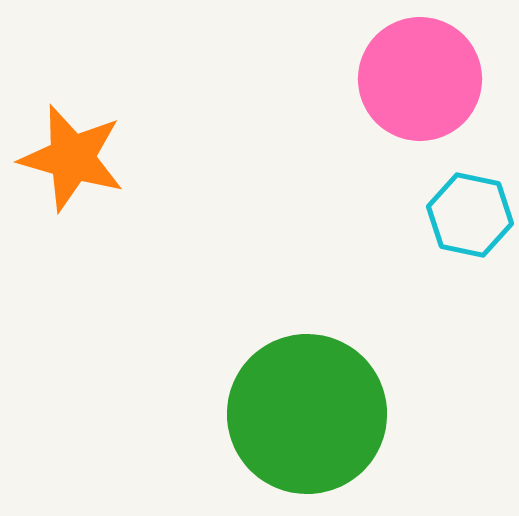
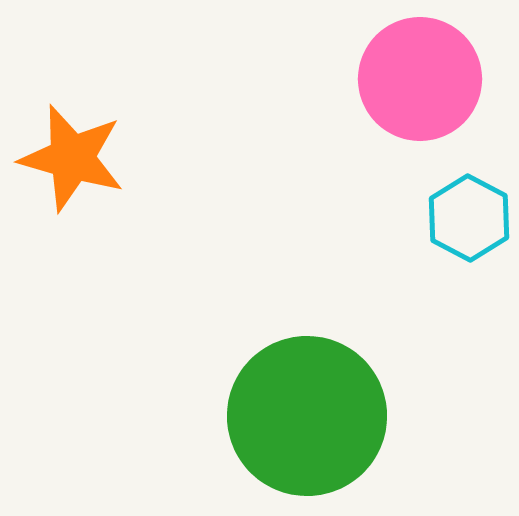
cyan hexagon: moved 1 px left, 3 px down; rotated 16 degrees clockwise
green circle: moved 2 px down
